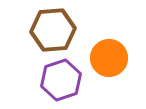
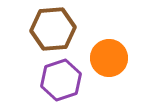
brown hexagon: moved 1 px up
